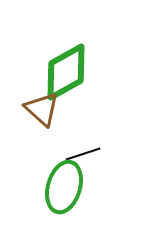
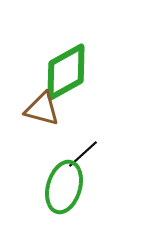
brown triangle: rotated 27 degrees counterclockwise
black line: rotated 24 degrees counterclockwise
